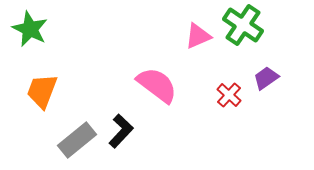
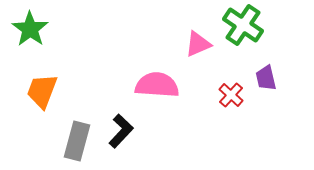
green star: rotated 9 degrees clockwise
pink triangle: moved 8 px down
purple trapezoid: rotated 68 degrees counterclockwise
pink semicircle: rotated 33 degrees counterclockwise
red cross: moved 2 px right
gray rectangle: moved 1 px down; rotated 36 degrees counterclockwise
